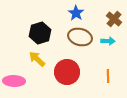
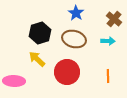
brown ellipse: moved 6 px left, 2 px down
